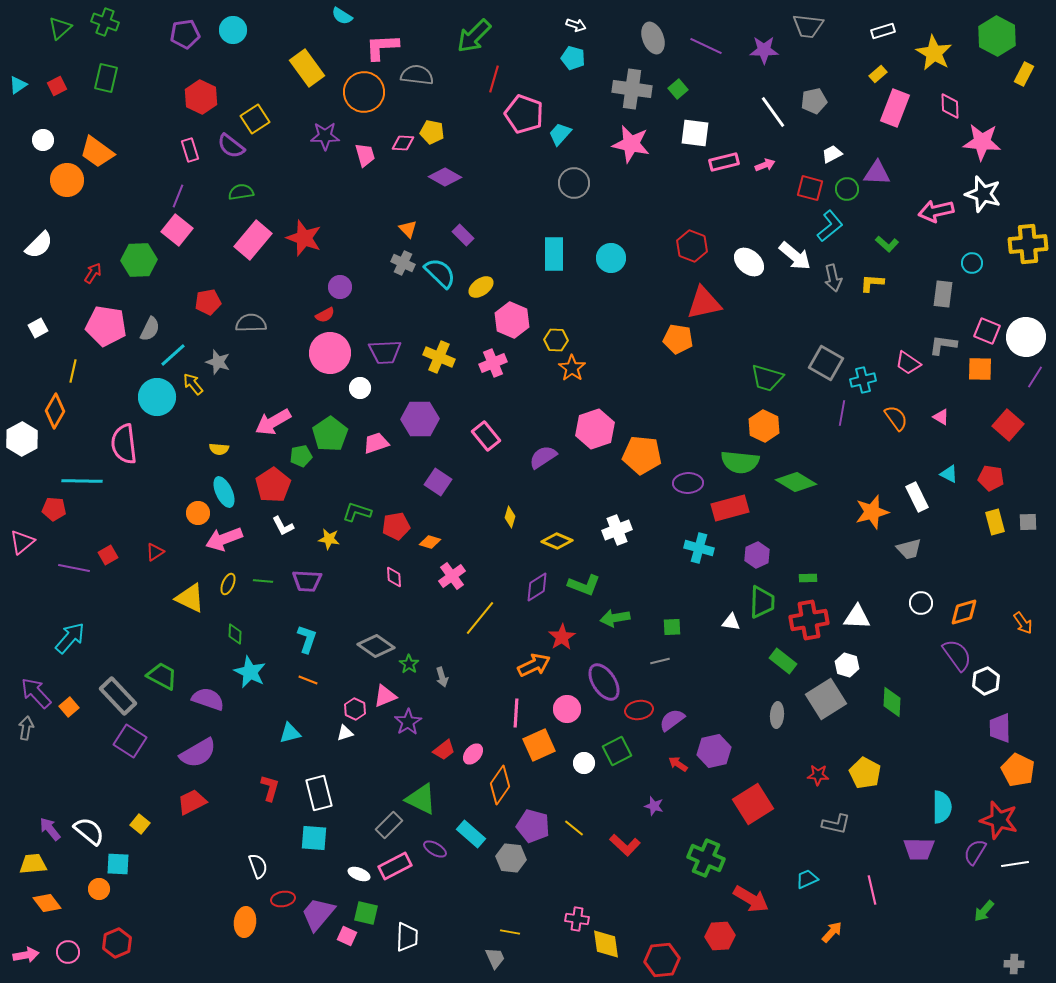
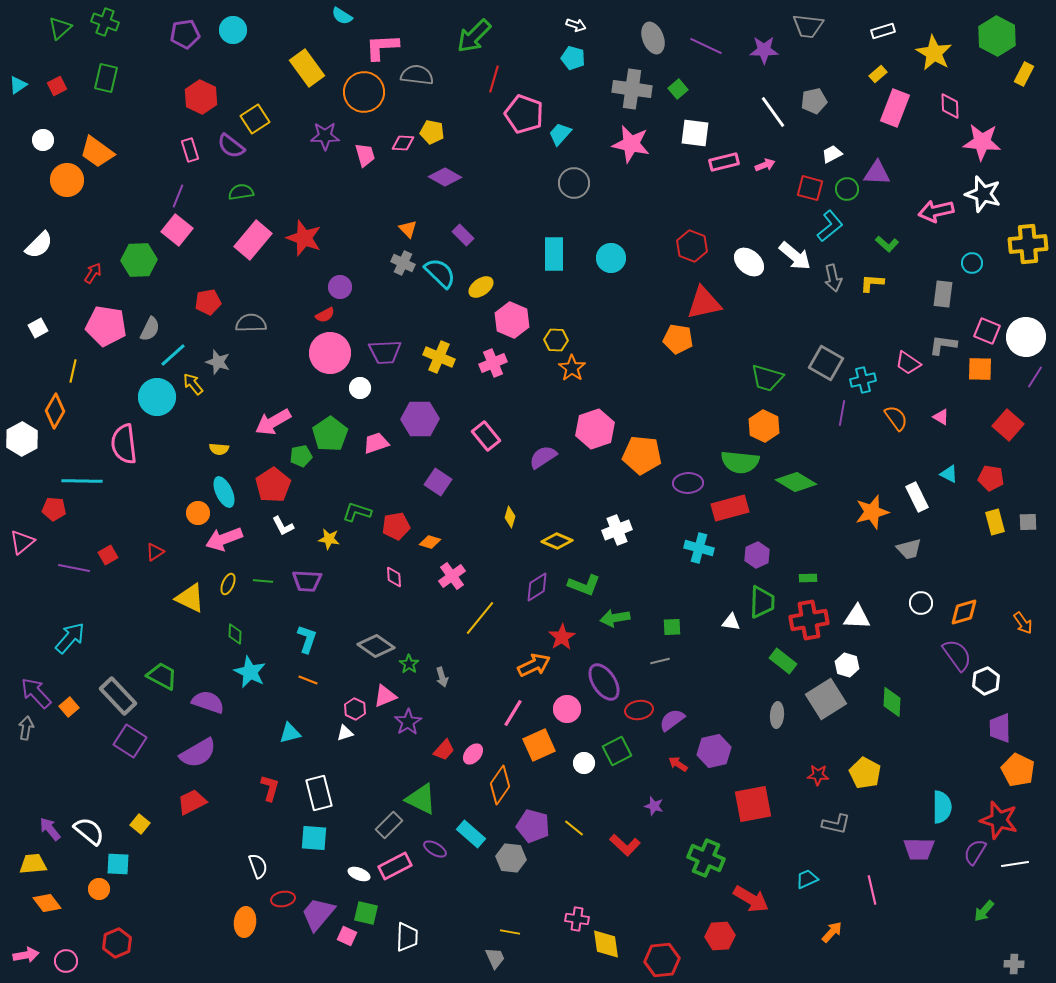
purple semicircle at (208, 699): moved 3 px down
pink line at (516, 713): moved 3 px left; rotated 28 degrees clockwise
red trapezoid at (444, 750): rotated 10 degrees counterclockwise
red square at (753, 804): rotated 21 degrees clockwise
pink circle at (68, 952): moved 2 px left, 9 px down
